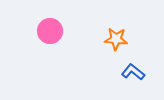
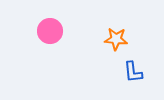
blue L-shape: rotated 135 degrees counterclockwise
